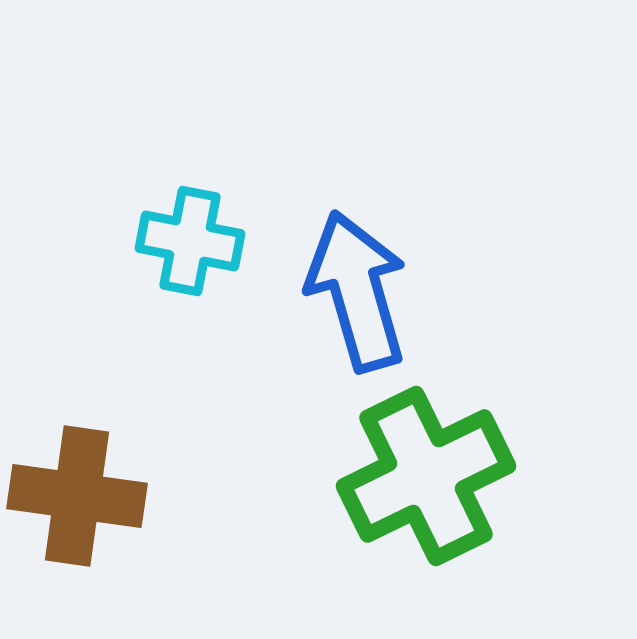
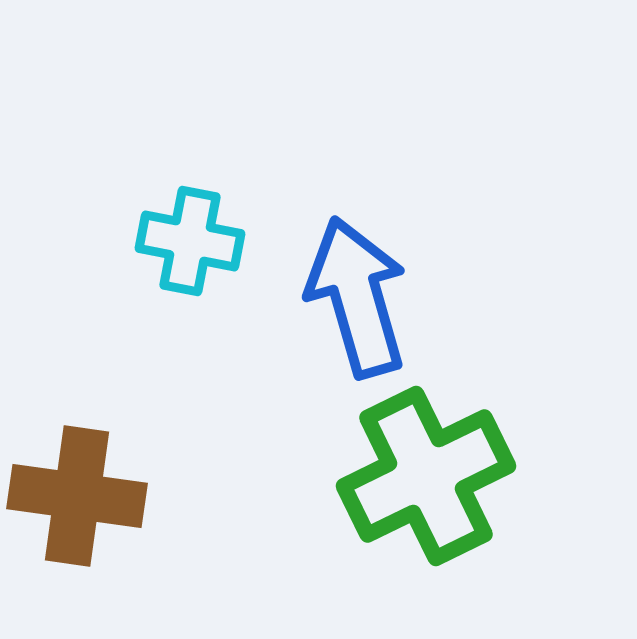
blue arrow: moved 6 px down
